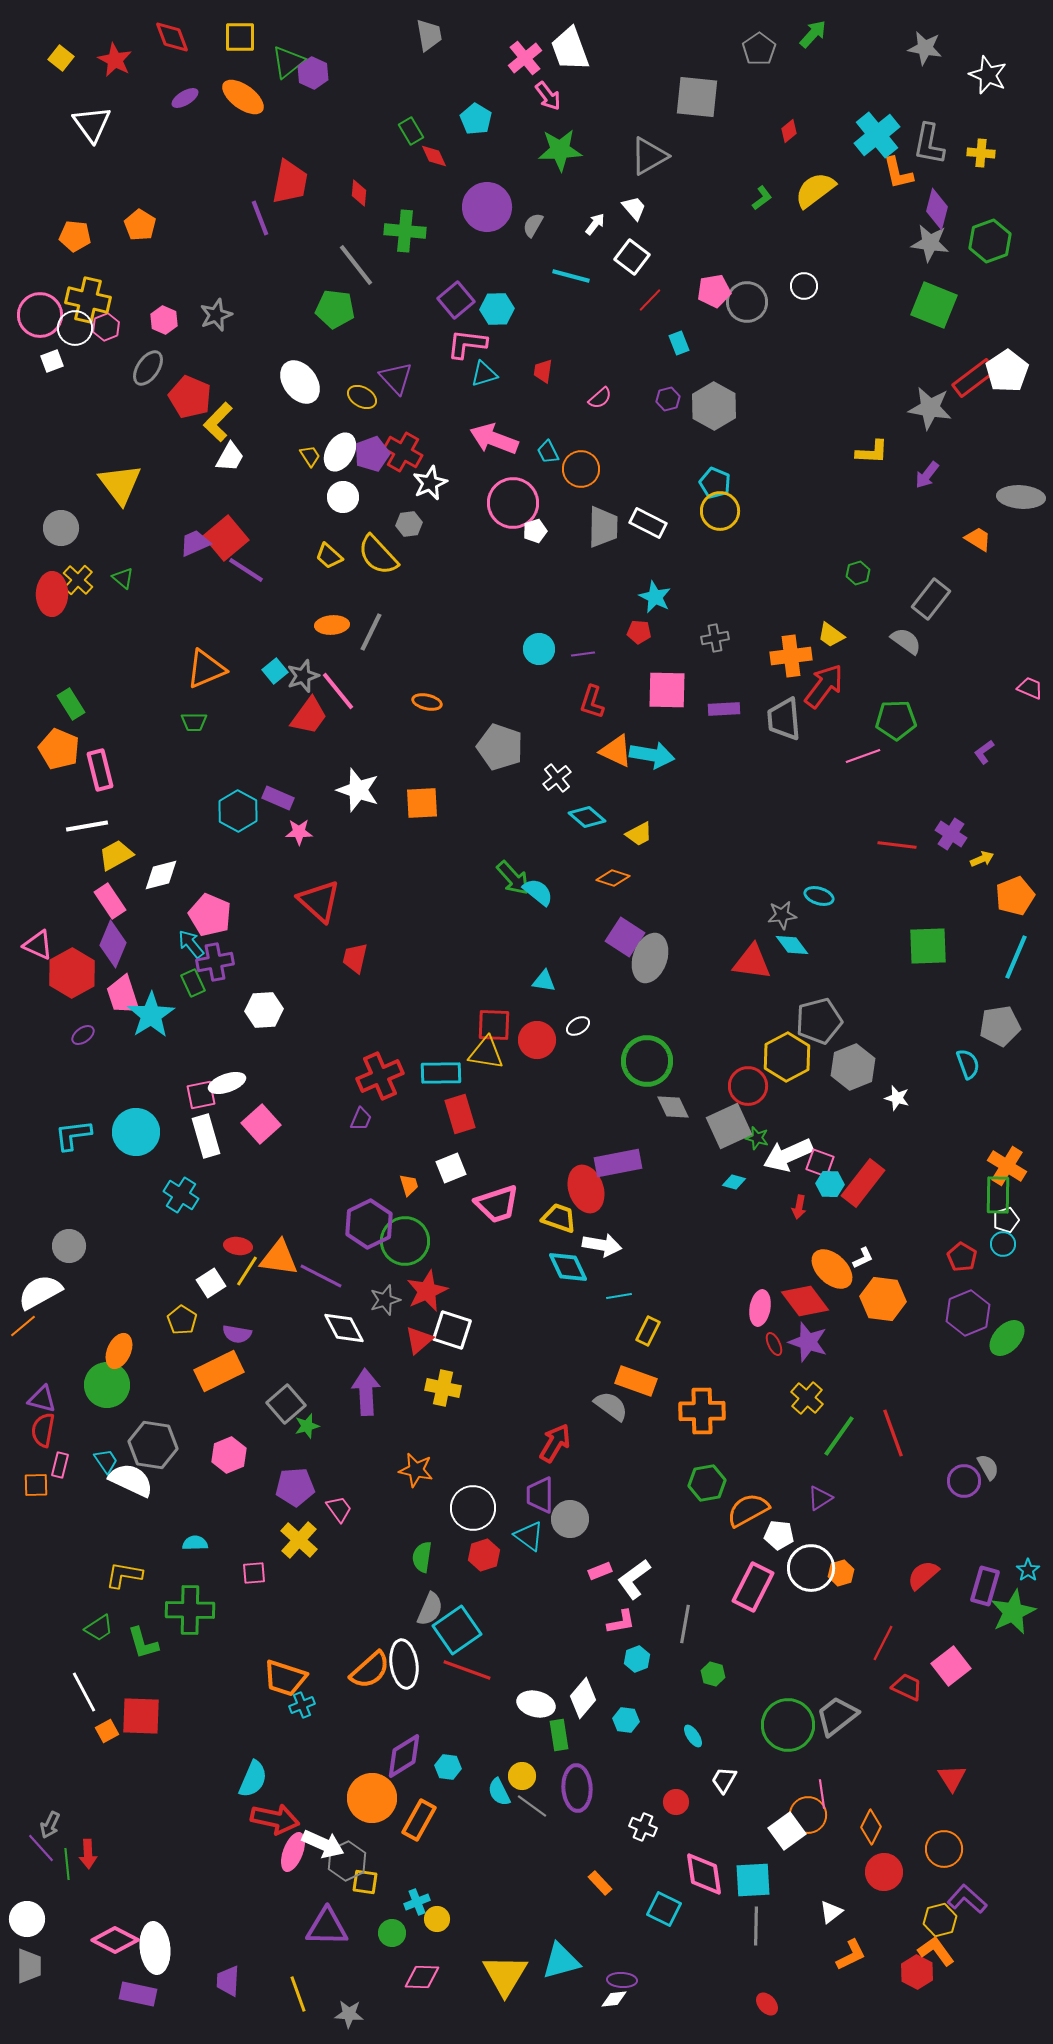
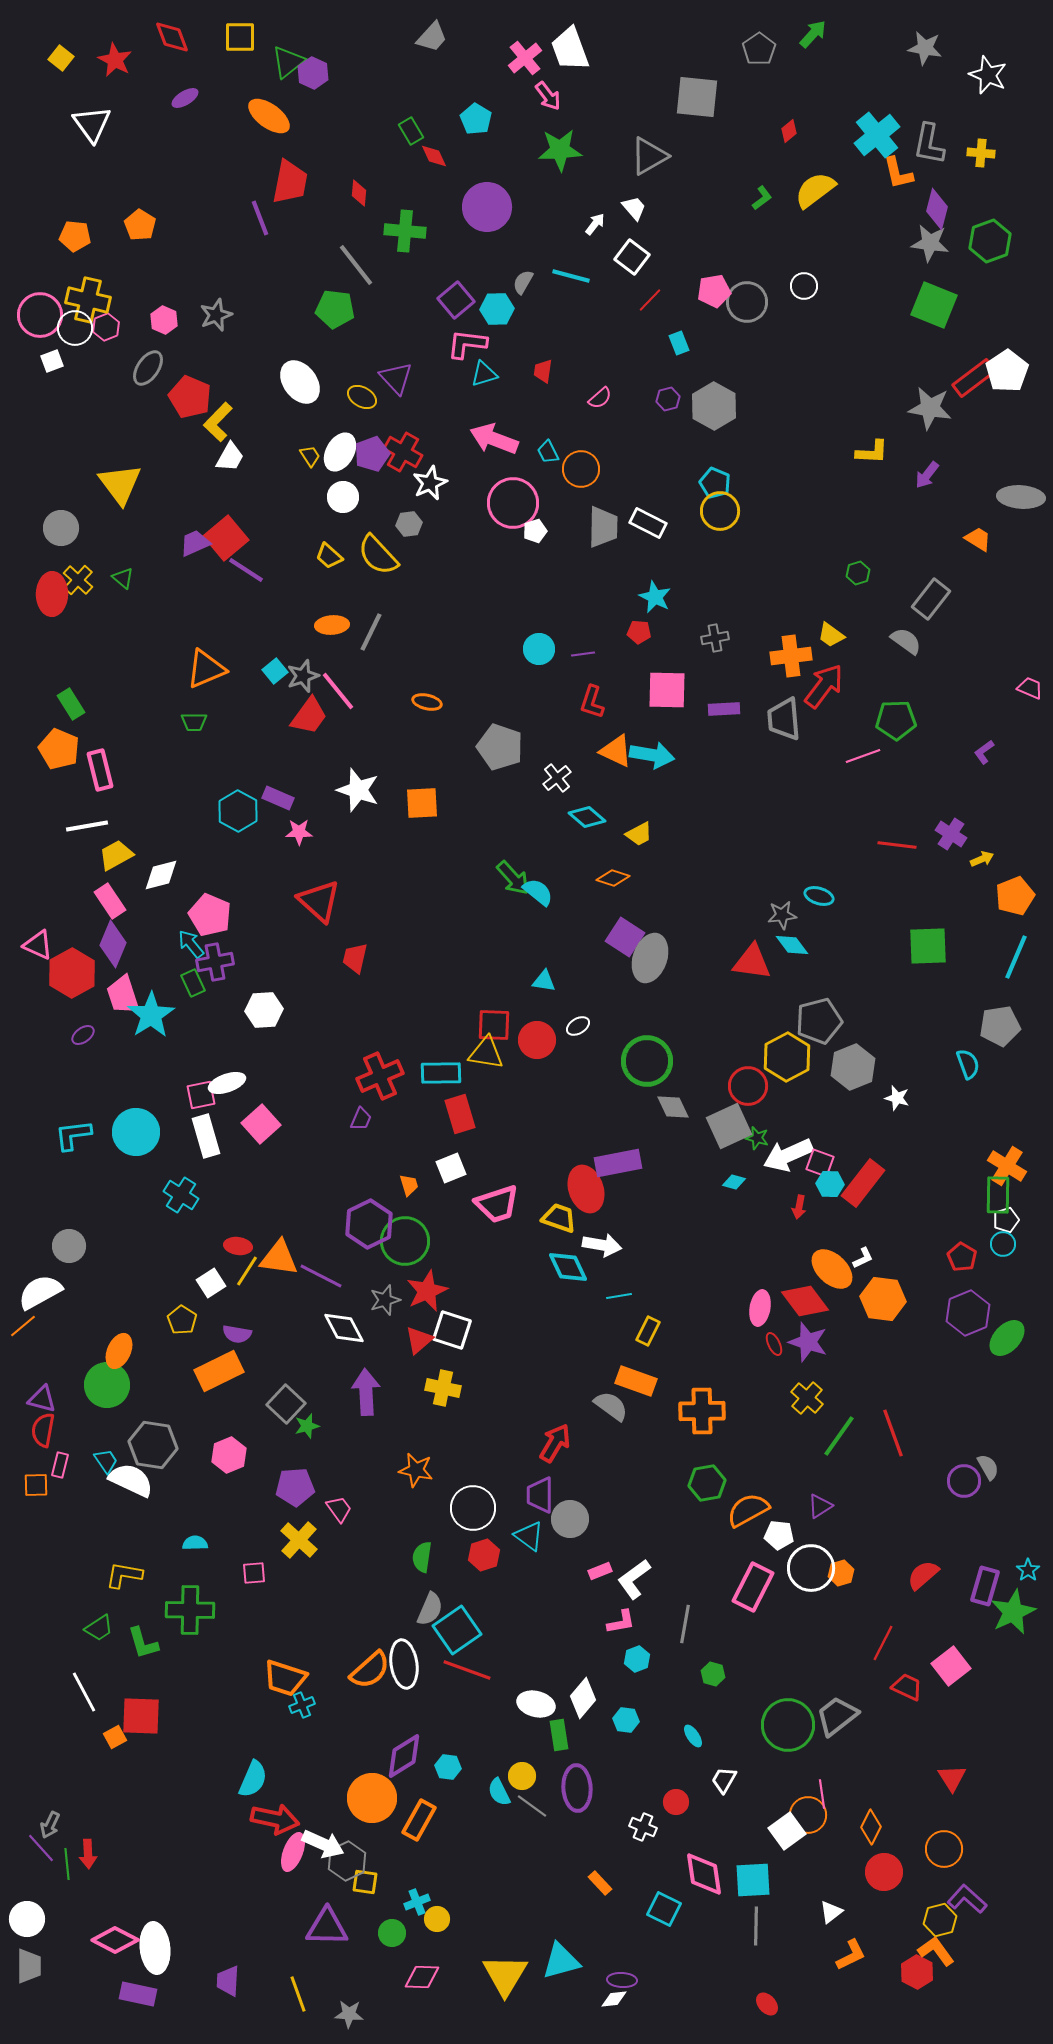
gray trapezoid at (429, 35): moved 3 px right, 2 px down; rotated 52 degrees clockwise
orange ellipse at (243, 97): moved 26 px right, 19 px down
gray semicircle at (533, 225): moved 10 px left, 57 px down
gray square at (286, 1404): rotated 6 degrees counterclockwise
purple triangle at (820, 1498): moved 8 px down
orange square at (107, 1731): moved 8 px right, 6 px down
